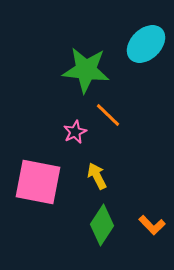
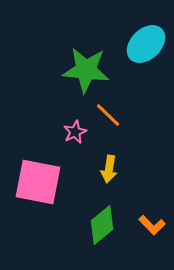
yellow arrow: moved 12 px right, 7 px up; rotated 144 degrees counterclockwise
green diamond: rotated 18 degrees clockwise
